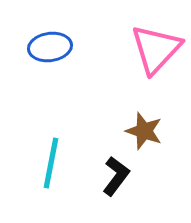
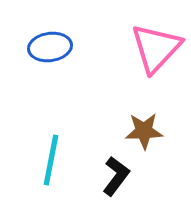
pink triangle: moved 1 px up
brown star: rotated 21 degrees counterclockwise
cyan line: moved 3 px up
